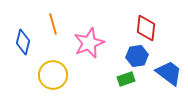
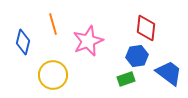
pink star: moved 1 px left, 2 px up
